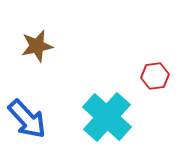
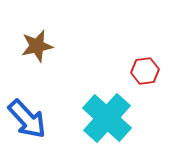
red hexagon: moved 10 px left, 5 px up
cyan cross: moved 1 px down
